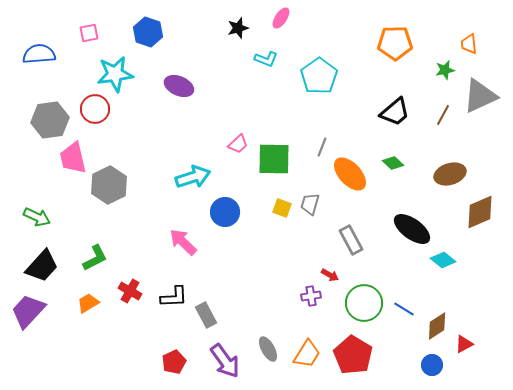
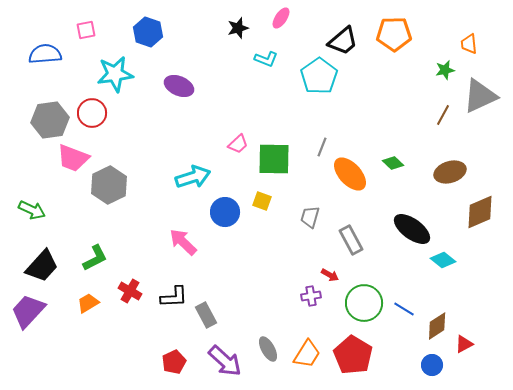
pink square at (89, 33): moved 3 px left, 3 px up
orange pentagon at (395, 43): moved 1 px left, 9 px up
blue semicircle at (39, 54): moved 6 px right
red circle at (95, 109): moved 3 px left, 4 px down
black trapezoid at (395, 112): moved 52 px left, 71 px up
pink trapezoid at (73, 158): rotated 56 degrees counterclockwise
brown ellipse at (450, 174): moved 2 px up
gray trapezoid at (310, 204): moved 13 px down
yellow square at (282, 208): moved 20 px left, 7 px up
green arrow at (37, 217): moved 5 px left, 7 px up
purple arrow at (225, 361): rotated 12 degrees counterclockwise
